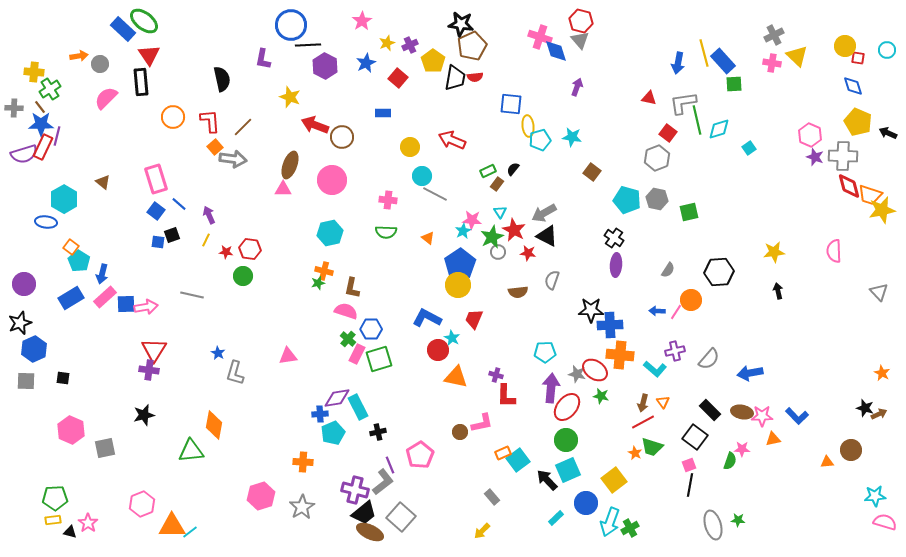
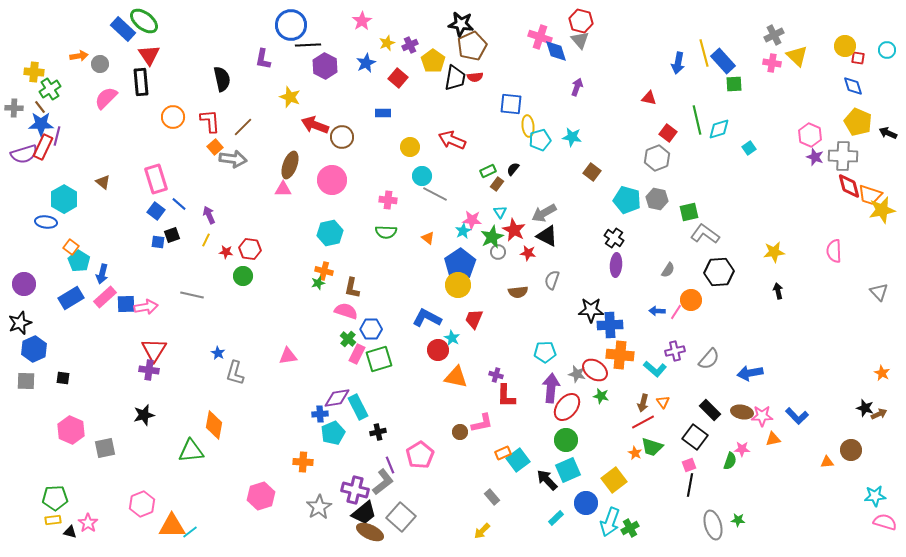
gray L-shape at (683, 103): moved 22 px right, 131 px down; rotated 44 degrees clockwise
gray star at (302, 507): moved 17 px right
